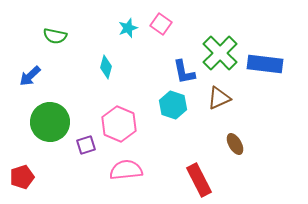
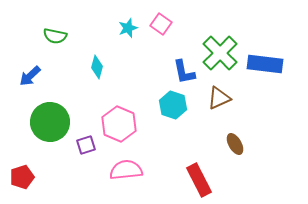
cyan diamond: moved 9 px left
